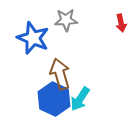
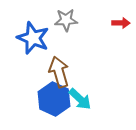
red arrow: rotated 78 degrees counterclockwise
brown arrow: moved 1 px left, 2 px up
cyan arrow: rotated 80 degrees counterclockwise
